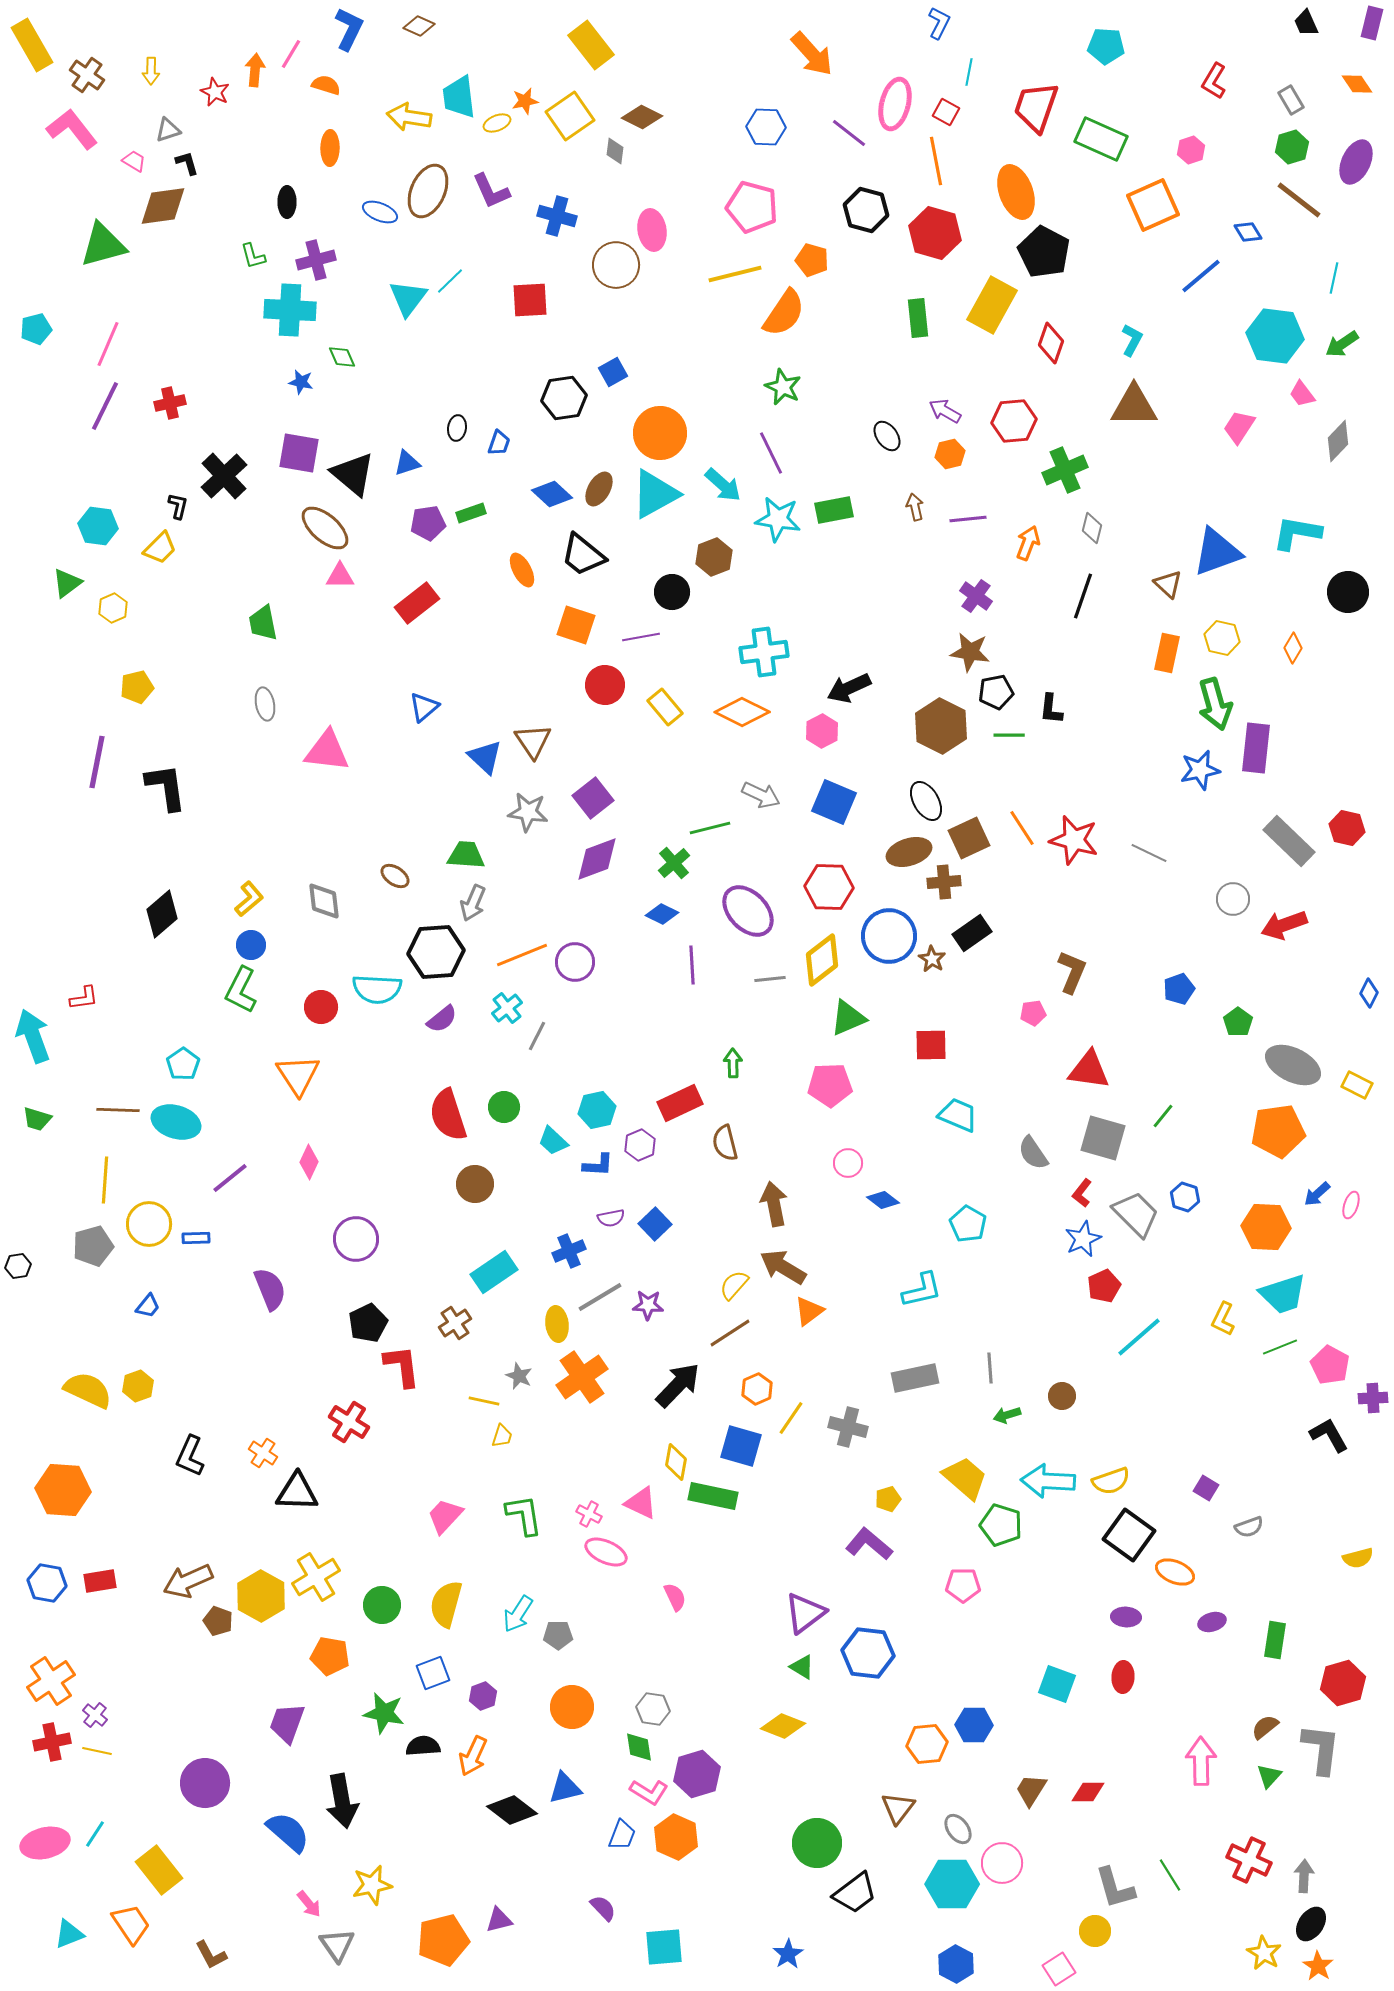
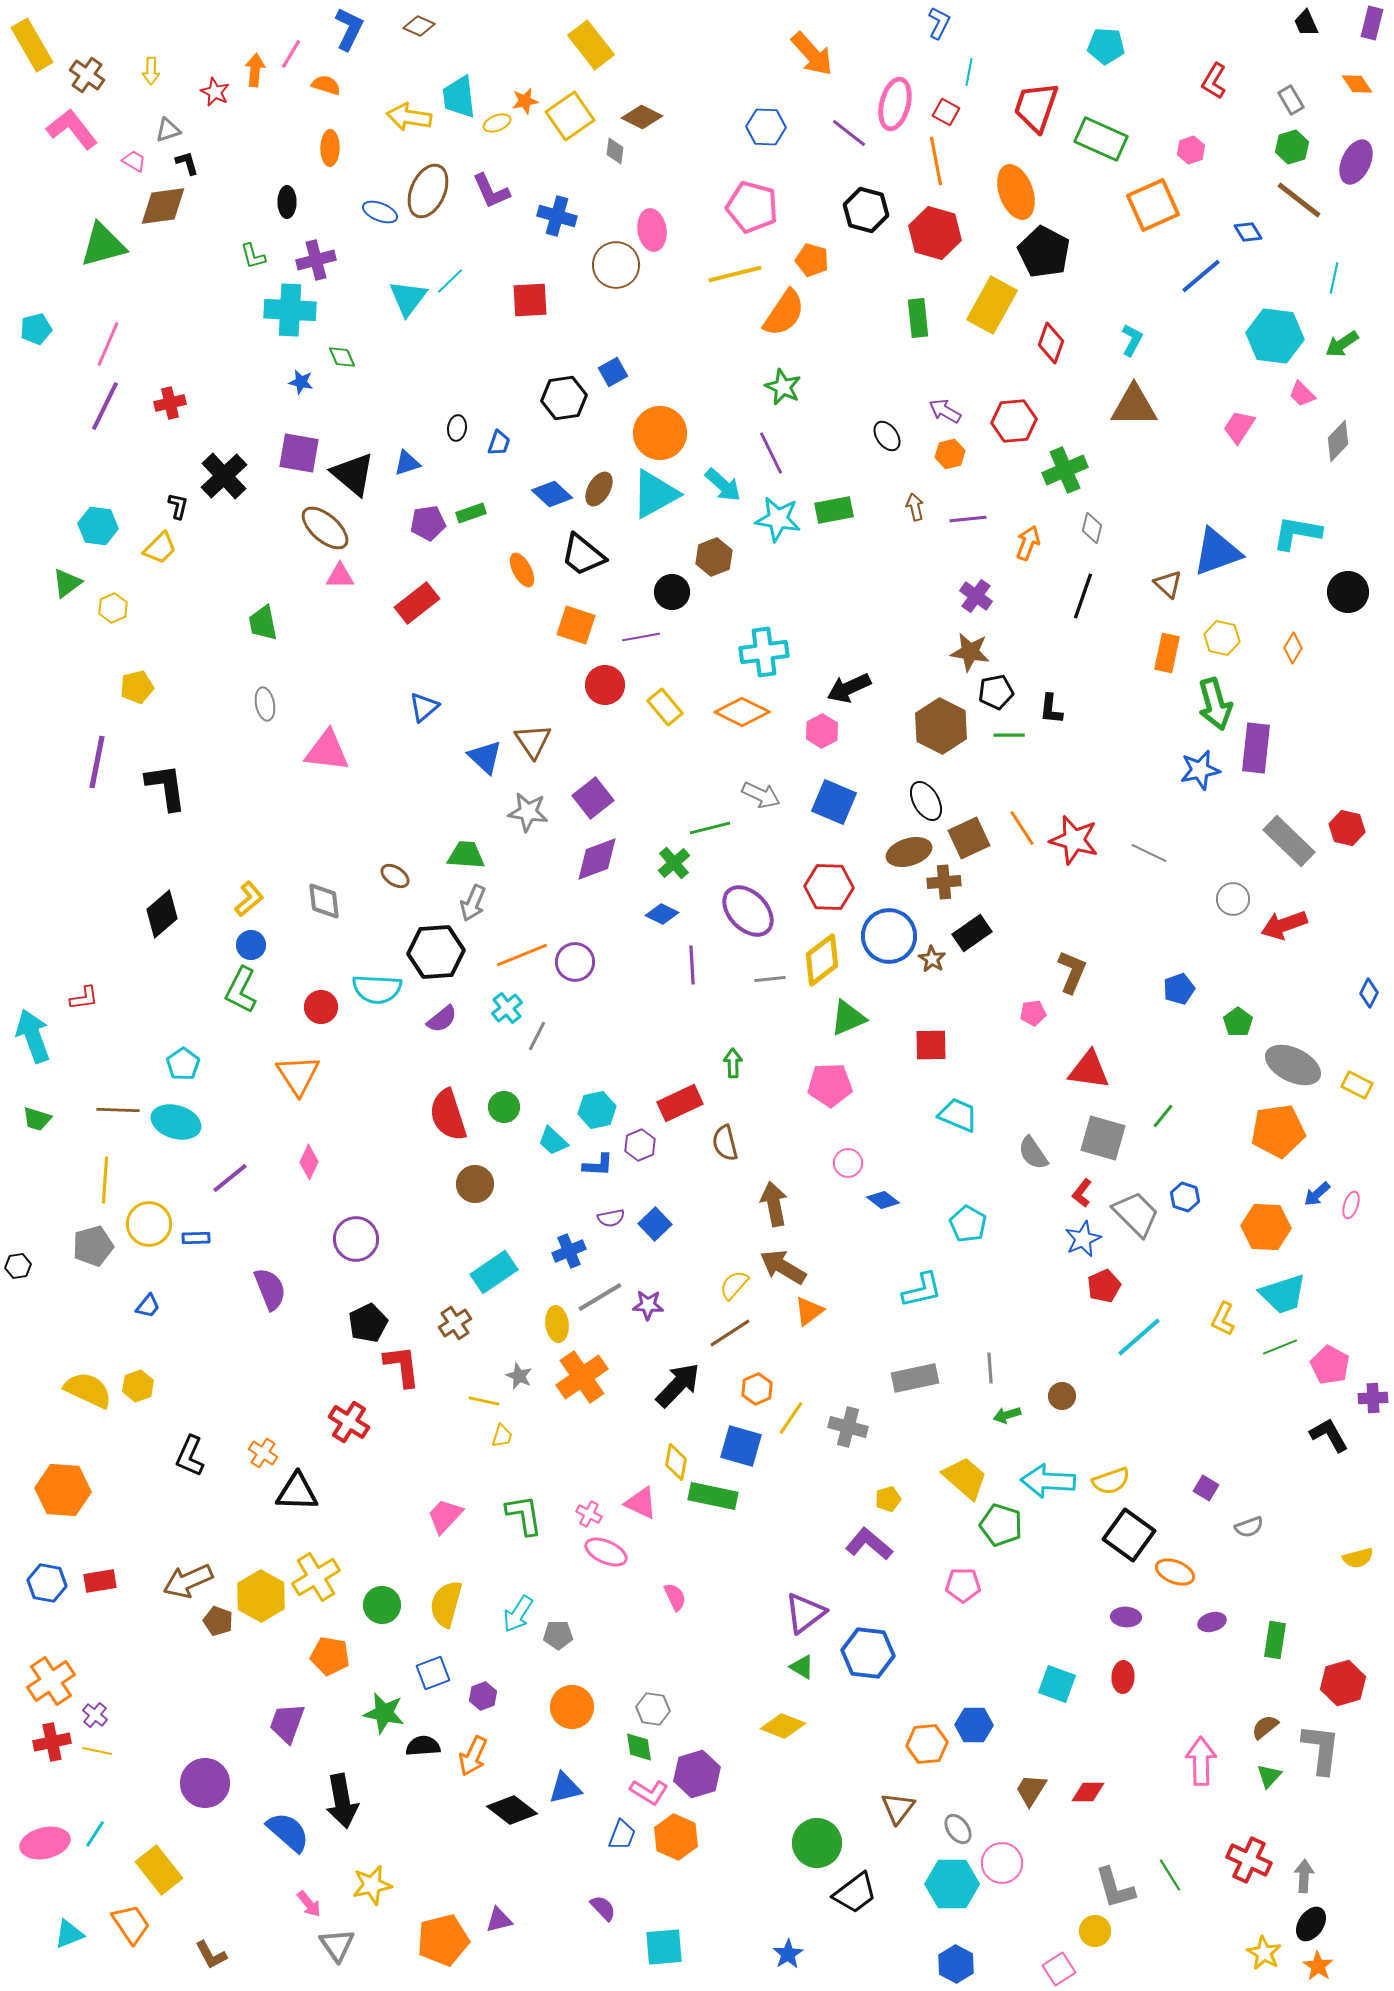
pink trapezoid at (1302, 394): rotated 8 degrees counterclockwise
